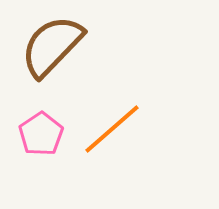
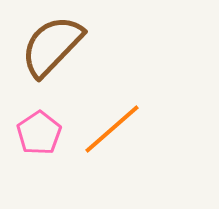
pink pentagon: moved 2 px left, 1 px up
